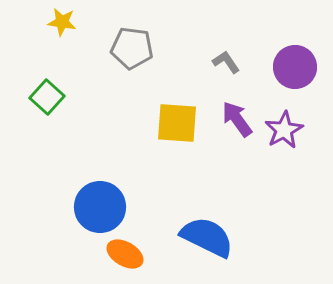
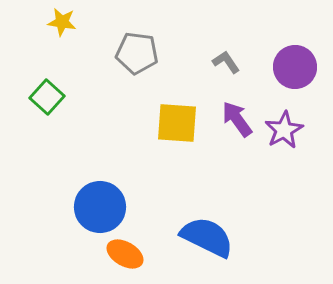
gray pentagon: moved 5 px right, 5 px down
